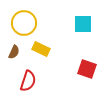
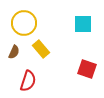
yellow rectangle: rotated 24 degrees clockwise
